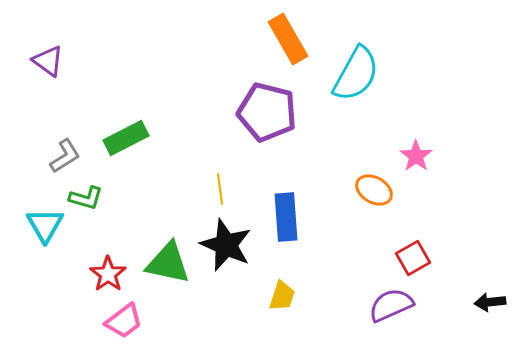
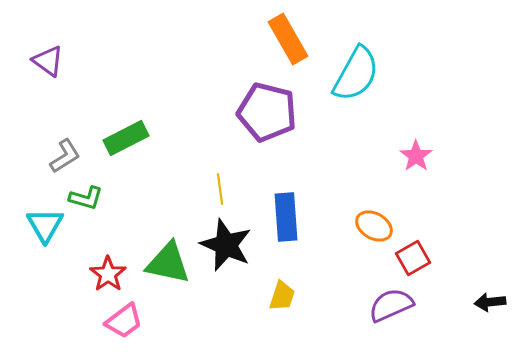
orange ellipse: moved 36 px down
